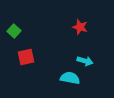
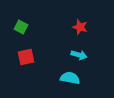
green square: moved 7 px right, 4 px up; rotated 16 degrees counterclockwise
cyan arrow: moved 6 px left, 6 px up
